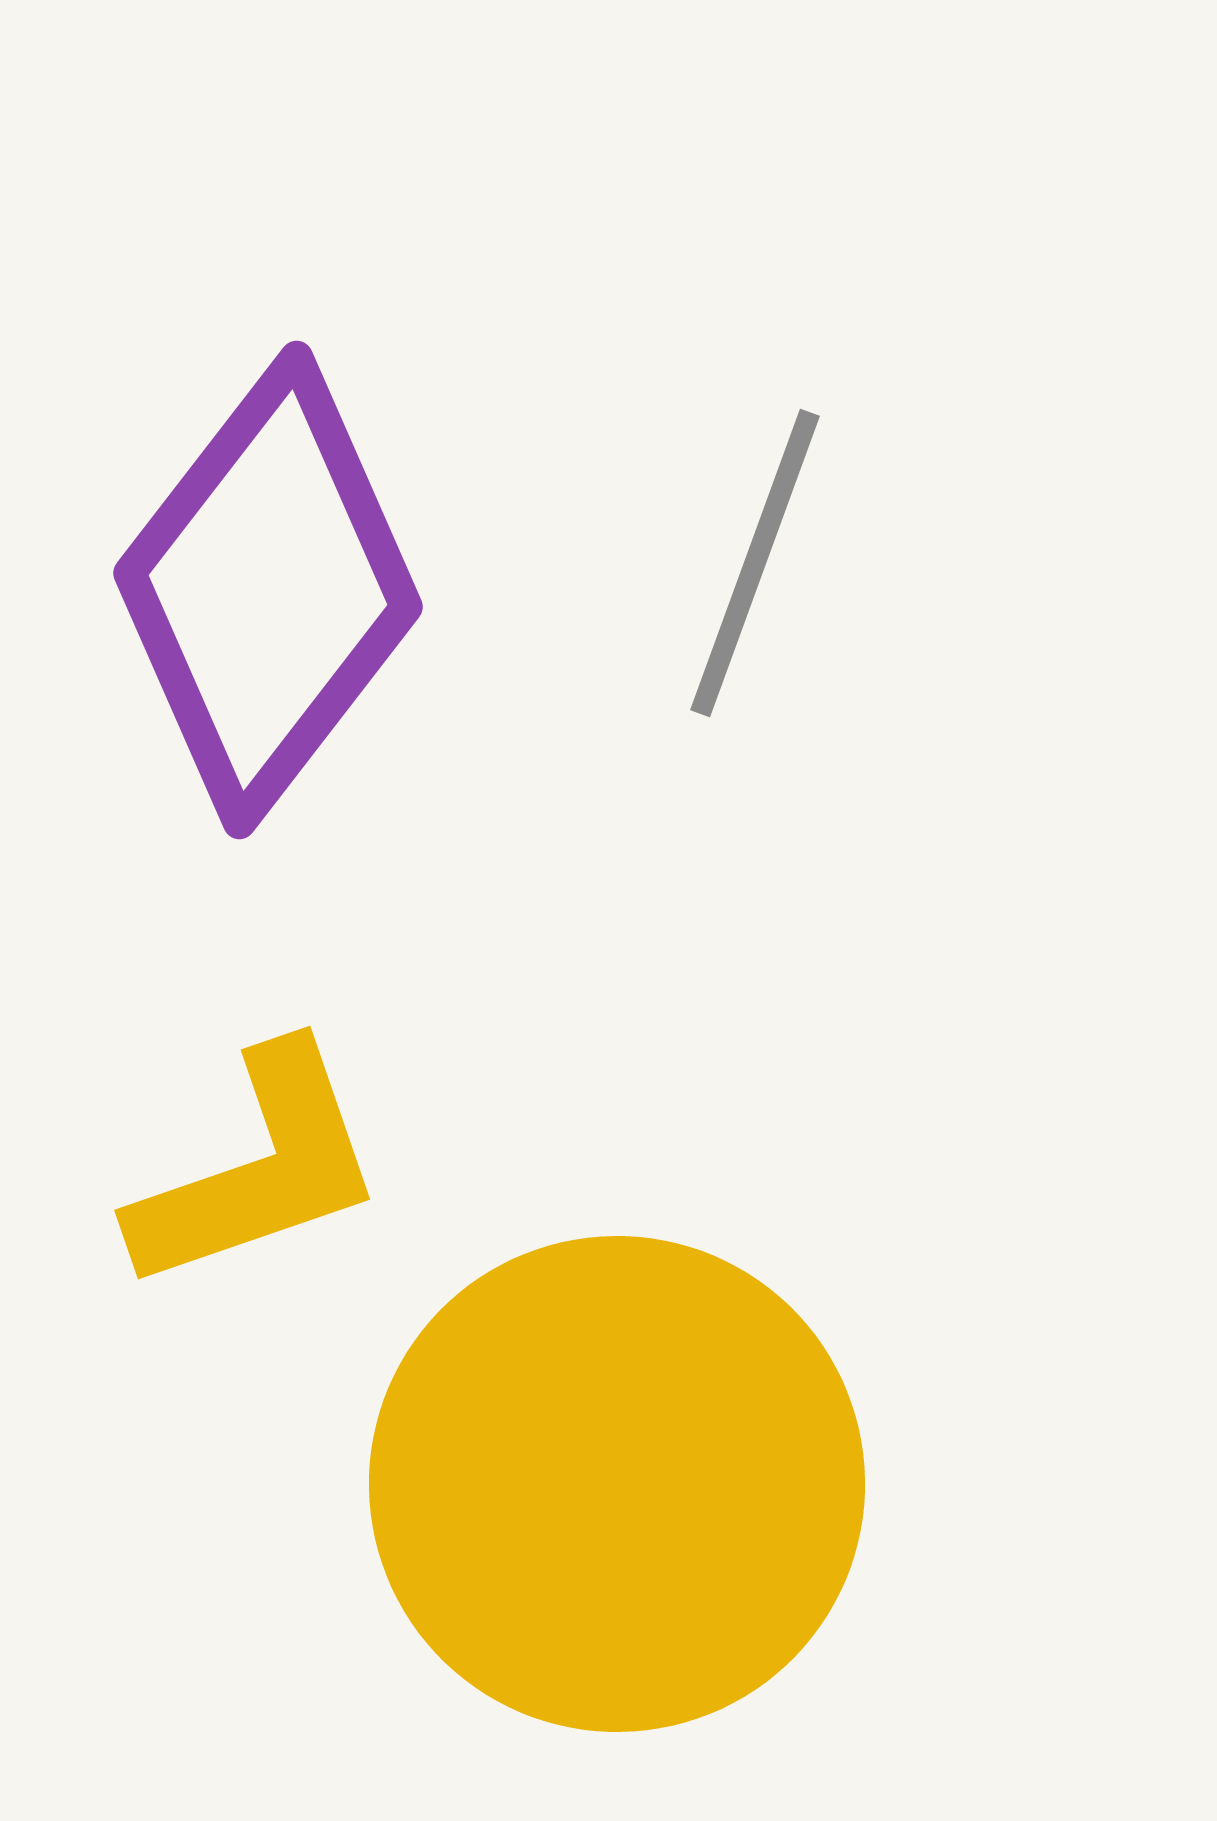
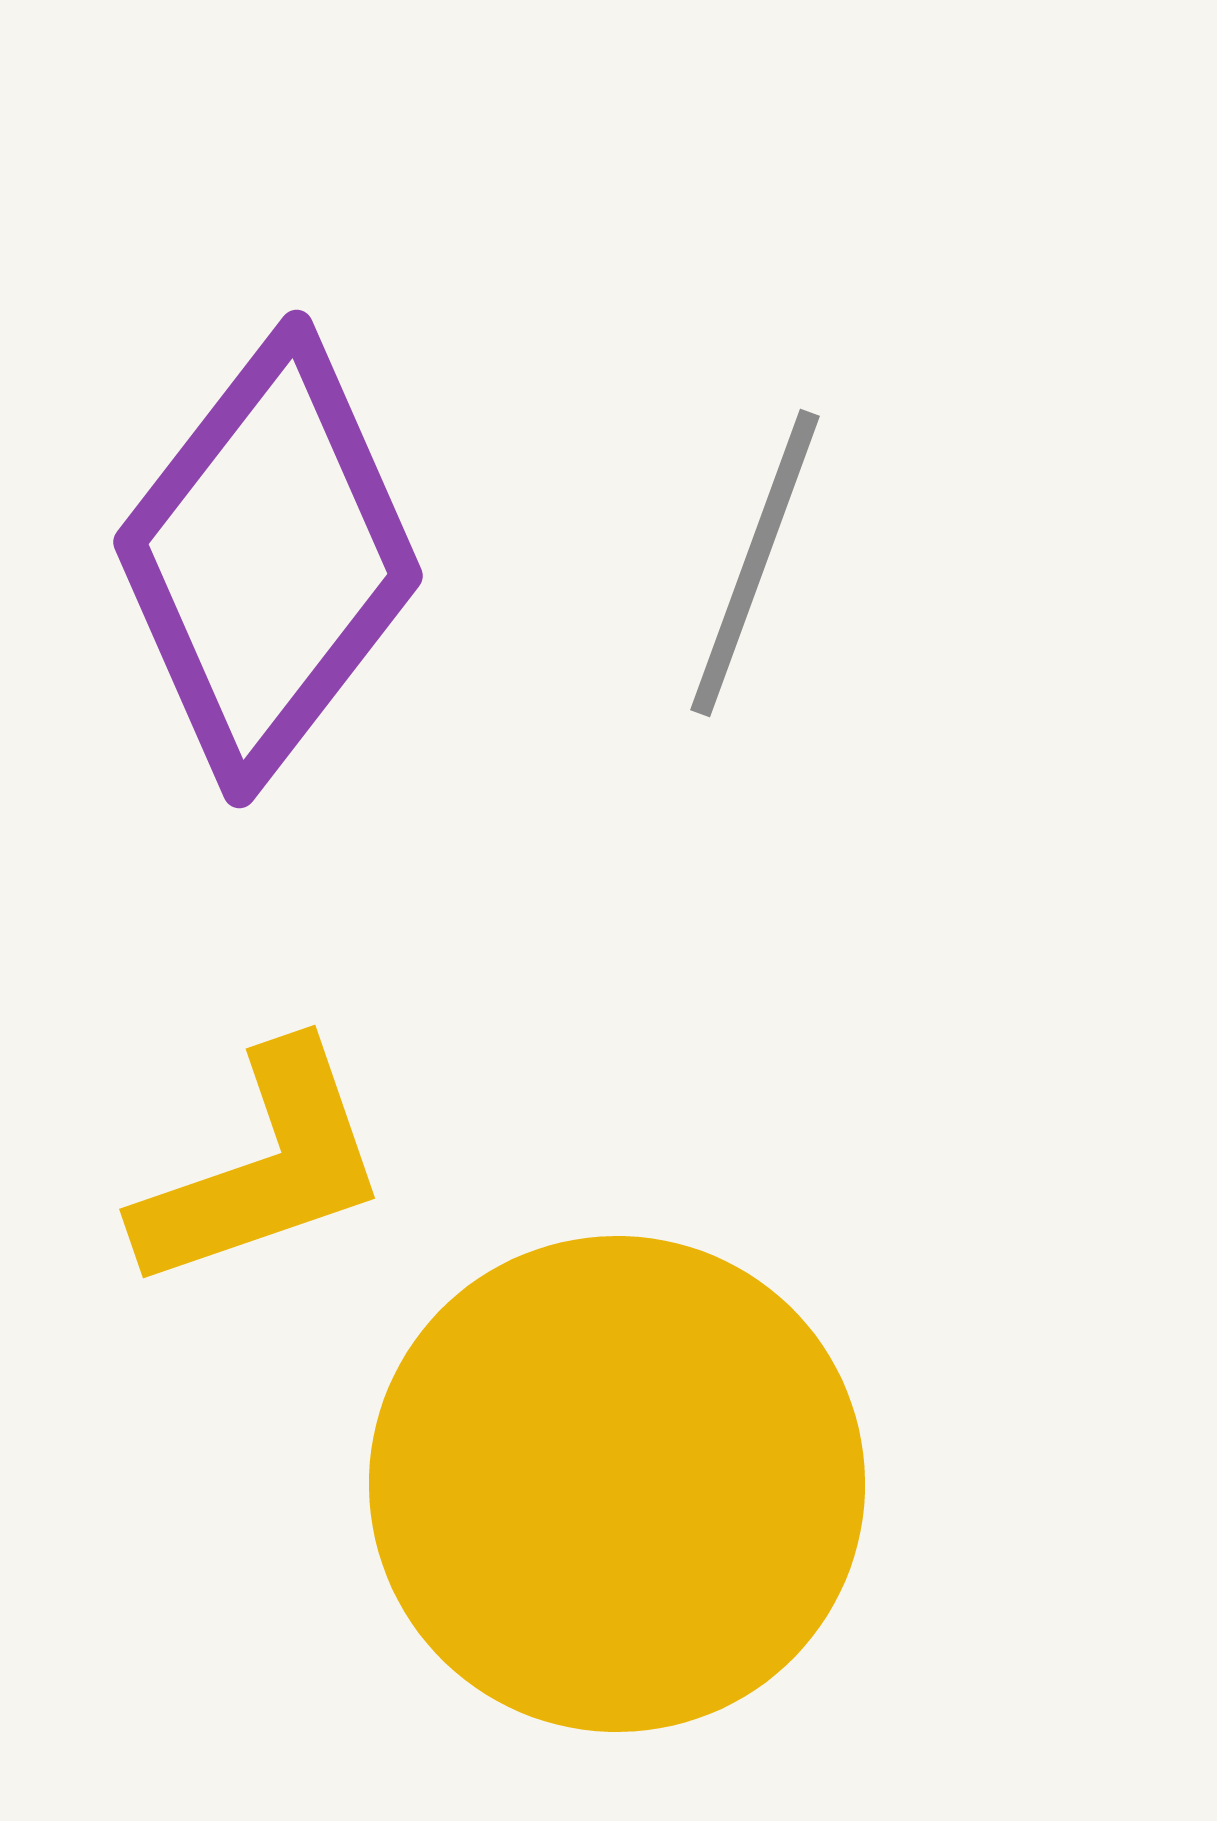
purple diamond: moved 31 px up
yellow L-shape: moved 5 px right, 1 px up
